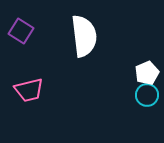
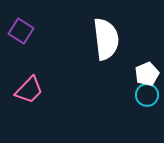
white semicircle: moved 22 px right, 3 px down
white pentagon: moved 1 px down
pink trapezoid: rotated 32 degrees counterclockwise
